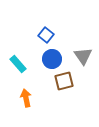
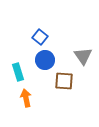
blue square: moved 6 px left, 2 px down
blue circle: moved 7 px left, 1 px down
cyan rectangle: moved 8 px down; rotated 24 degrees clockwise
brown square: rotated 18 degrees clockwise
